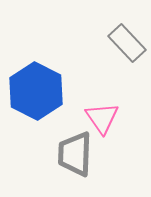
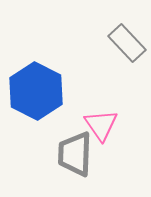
pink triangle: moved 1 px left, 7 px down
